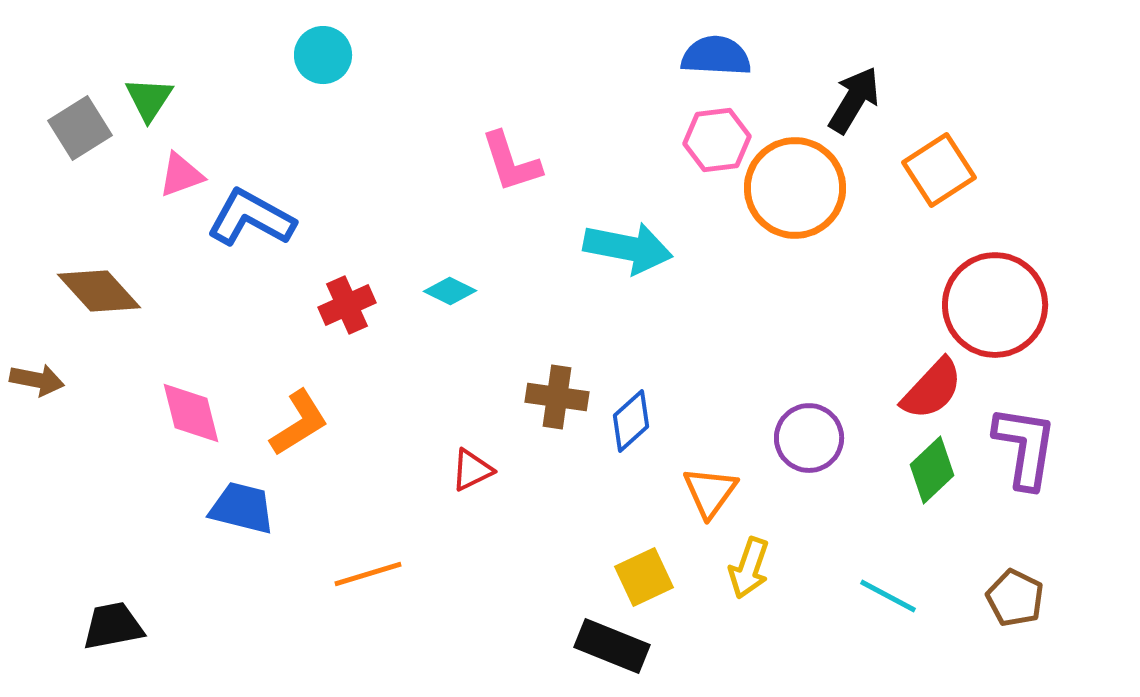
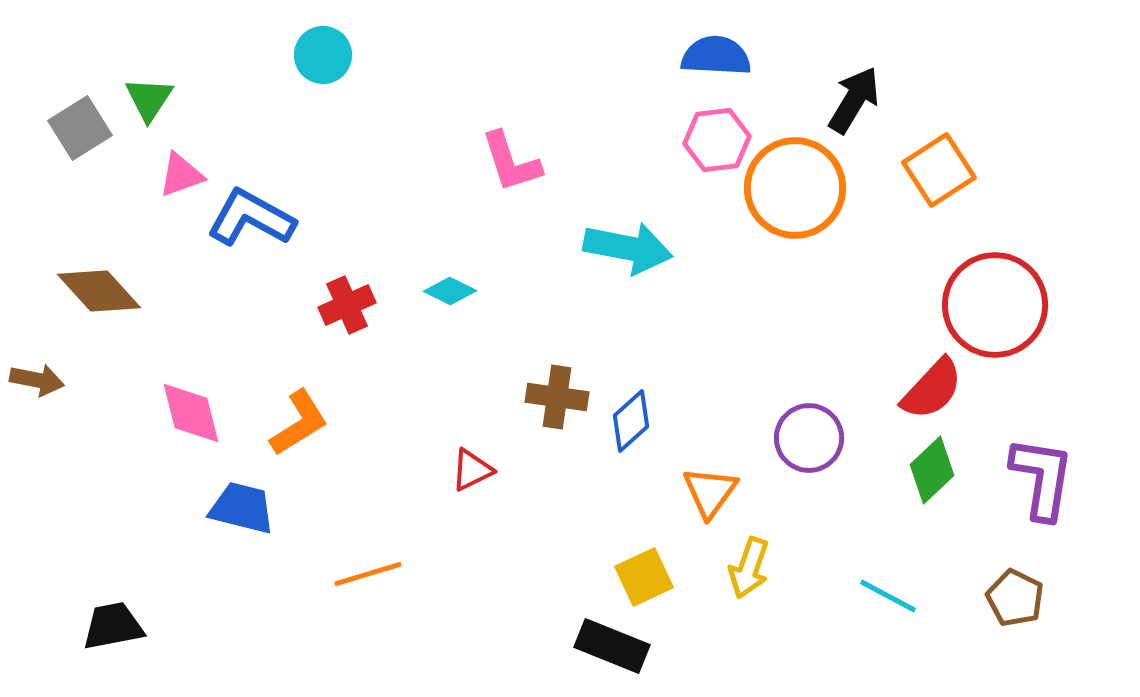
purple L-shape: moved 17 px right, 31 px down
